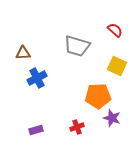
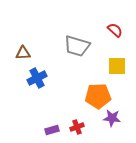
yellow square: rotated 24 degrees counterclockwise
purple star: rotated 12 degrees counterclockwise
purple rectangle: moved 16 px right
